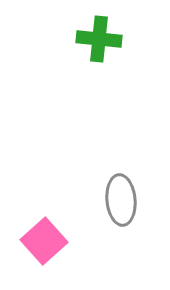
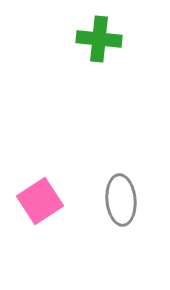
pink square: moved 4 px left, 40 px up; rotated 9 degrees clockwise
